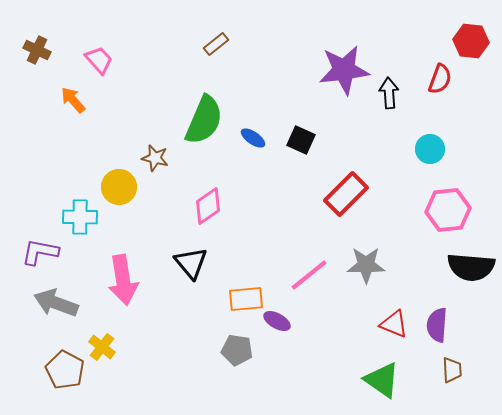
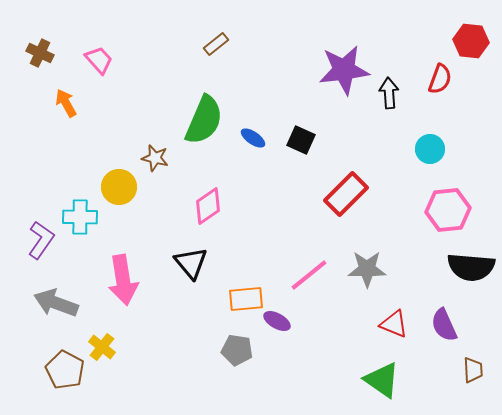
brown cross: moved 3 px right, 3 px down
orange arrow: moved 7 px left, 3 px down; rotated 12 degrees clockwise
purple L-shape: moved 1 px right, 12 px up; rotated 114 degrees clockwise
gray star: moved 1 px right, 4 px down
purple semicircle: moved 7 px right; rotated 28 degrees counterclockwise
brown trapezoid: moved 21 px right
